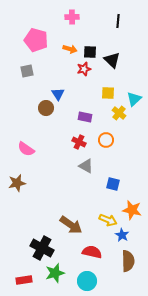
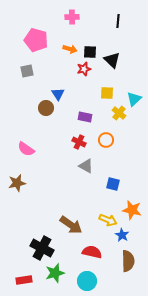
yellow square: moved 1 px left
